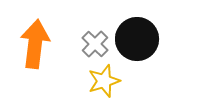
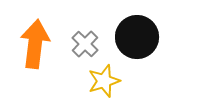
black circle: moved 2 px up
gray cross: moved 10 px left
